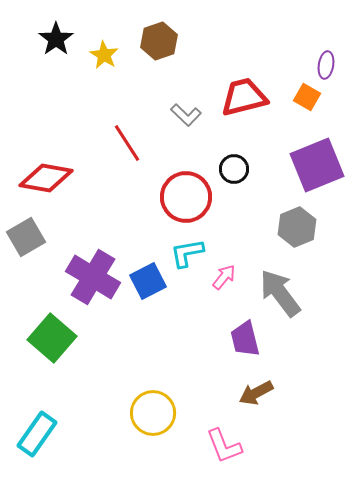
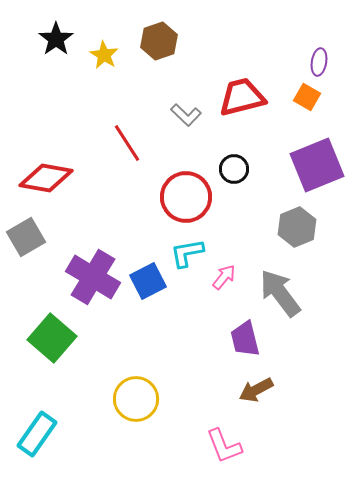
purple ellipse: moved 7 px left, 3 px up
red trapezoid: moved 2 px left
brown arrow: moved 3 px up
yellow circle: moved 17 px left, 14 px up
